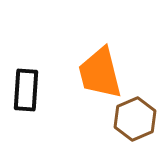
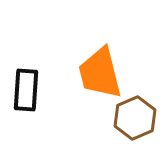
brown hexagon: moved 1 px up
